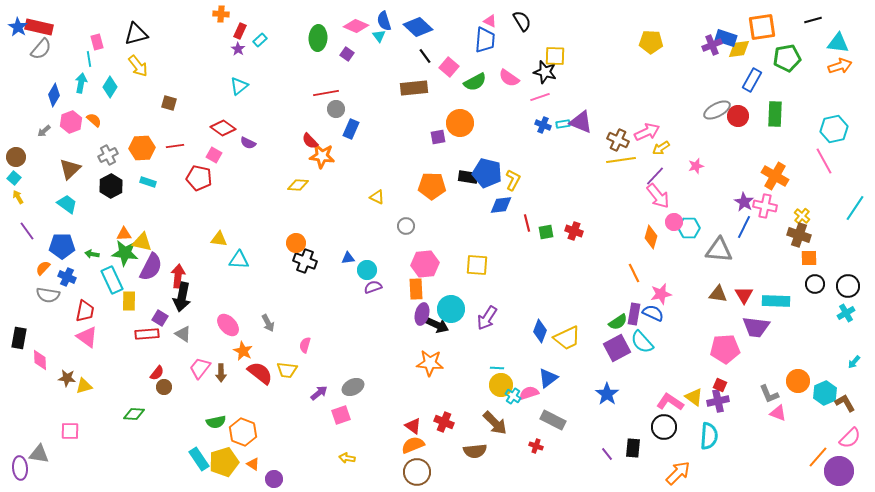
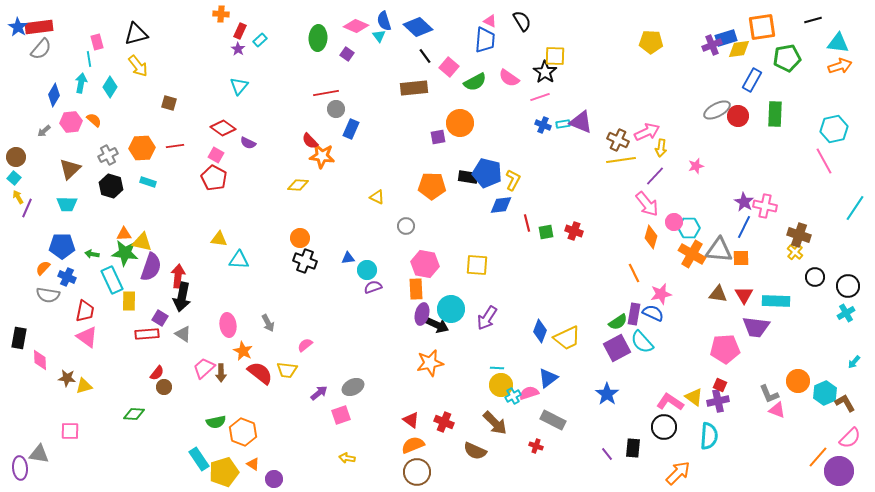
red rectangle at (39, 27): rotated 20 degrees counterclockwise
blue rectangle at (726, 38): rotated 35 degrees counterclockwise
black star at (545, 72): rotated 20 degrees clockwise
cyan triangle at (239, 86): rotated 12 degrees counterclockwise
pink hexagon at (71, 122): rotated 15 degrees clockwise
yellow arrow at (661, 148): rotated 48 degrees counterclockwise
pink square at (214, 155): moved 2 px right
orange cross at (775, 176): moved 83 px left, 78 px down
red pentagon at (199, 178): moved 15 px right; rotated 15 degrees clockwise
black hexagon at (111, 186): rotated 15 degrees counterclockwise
pink arrow at (658, 196): moved 11 px left, 8 px down
cyan trapezoid at (67, 204): rotated 145 degrees clockwise
yellow cross at (802, 216): moved 7 px left, 36 px down
purple line at (27, 231): moved 23 px up; rotated 60 degrees clockwise
orange circle at (296, 243): moved 4 px right, 5 px up
orange square at (809, 258): moved 68 px left
pink hexagon at (425, 264): rotated 16 degrees clockwise
purple semicircle at (151, 267): rotated 8 degrees counterclockwise
black circle at (815, 284): moved 7 px up
pink ellipse at (228, 325): rotated 35 degrees clockwise
pink semicircle at (305, 345): rotated 35 degrees clockwise
orange star at (430, 363): rotated 16 degrees counterclockwise
pink trapezoid at (200, 368): moved 4 px right; rotated 10 degrees clockwise
cyan cross at (513, 396): rotated 28 degrees clockwise
pink triangle at (778, 413): moved 1 px left, 3 px up
red triangle at (413, 426): moved 2 px left, 6 px up
brown semicircle at (475, 451): rotated 30 degrees clockwise
yellow pentagon at (224, 462): moved 10 px down
